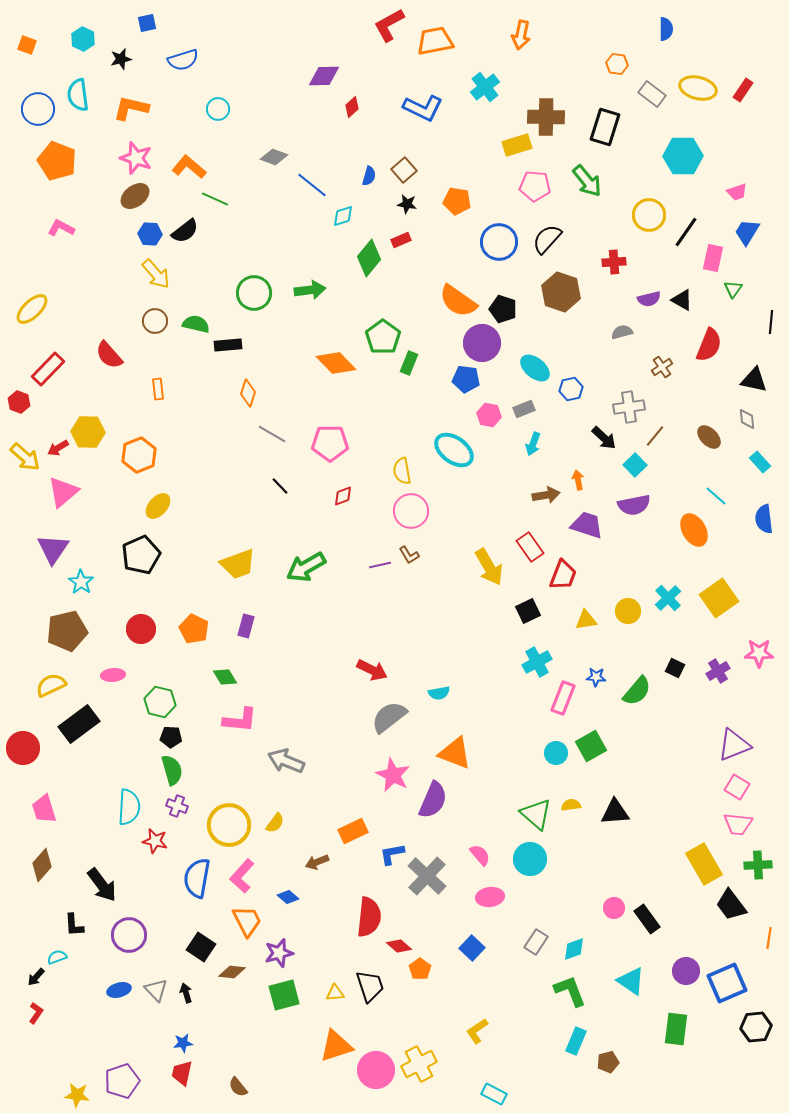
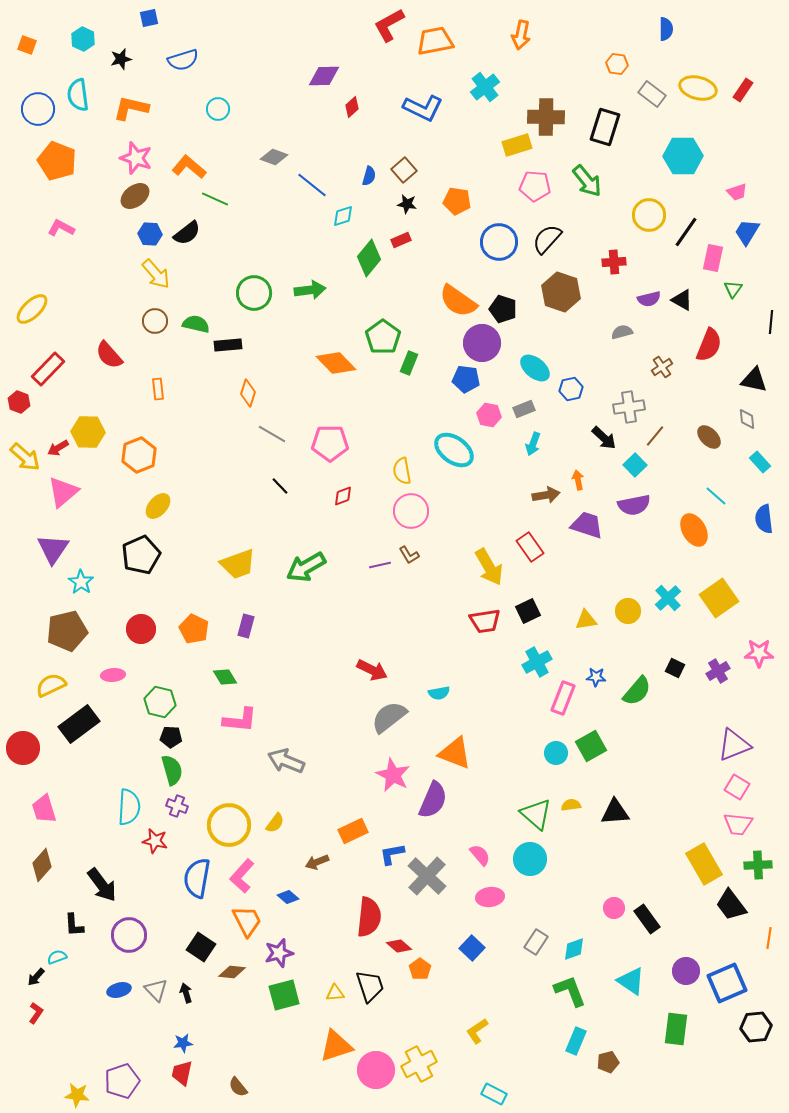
blue square at (147, 23): moved 2 px right, 5 px up
black semicircle at (185, 231): moved 2 px right, 2 px down
red trapezoid at (563, 575): moved 78 px left, 46 px down; rotated 60 degrees clockwise
